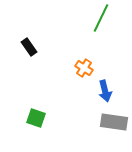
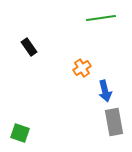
green line: rotated 56 degrees clockwise
orange cross: moved 2 px left; rotated 24 degrees clockwise
green square: moved 16 px left, 15 px down
gray rectangle: rotated 72 degrees clockwise
